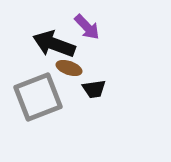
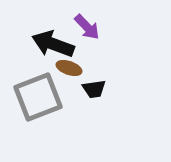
black arrow: moved 1 px left
